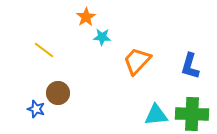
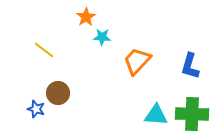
cyan triangle: rotated 10 degrees clockwise
